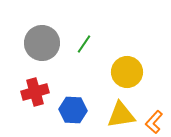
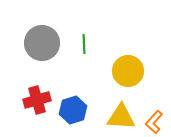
green line: rotated 36 degrees counterclockwise
yellow circle: moved 1 px right, 1 px up
red cross: moved 2 px right, 8 px down
blue hexagon: rotated 20 degrees counterclockwise
yellow triangle: moved 2 px down; rotated 12 degrees clockwise
